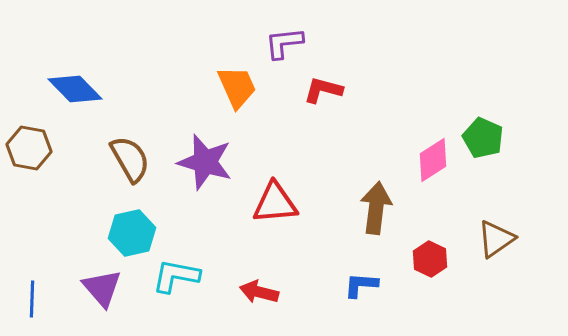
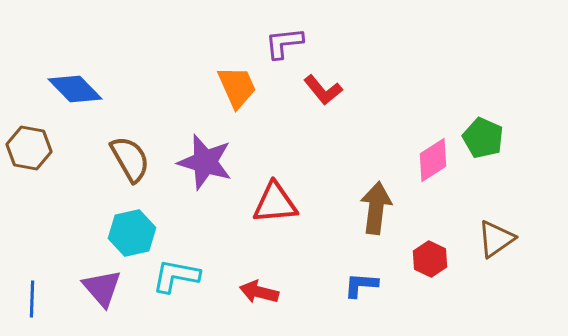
red L-shape: rotated 144 degrees counterclockwise
